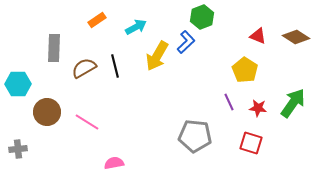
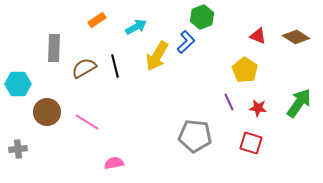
green arrow: moved 6 px right
